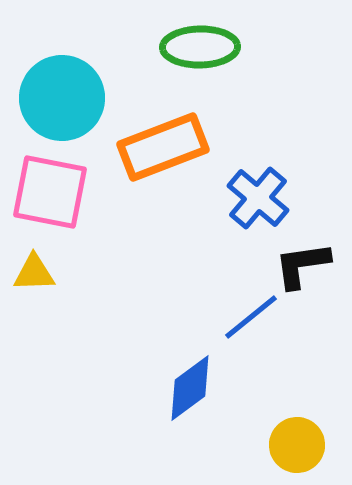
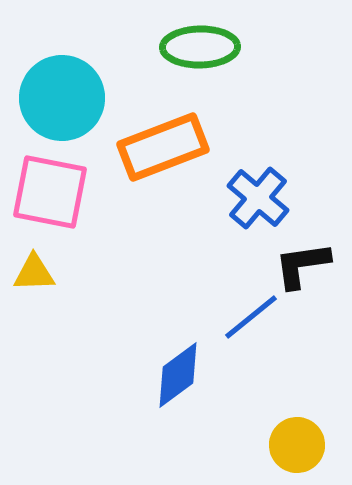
blue diamond: moved 12 px left, 13 px up
